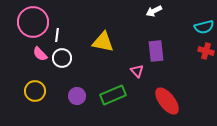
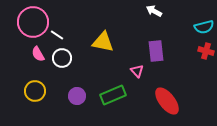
white arrow: rotated 56 degrees clockwise
white line: rotated 64 degrees counterclockwise
pink semicircle: moved 2 px left; rotated 14 degrees clockwise
